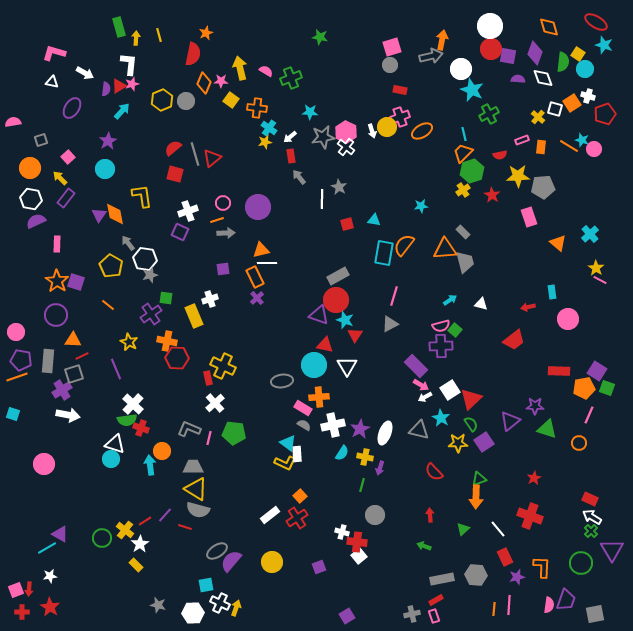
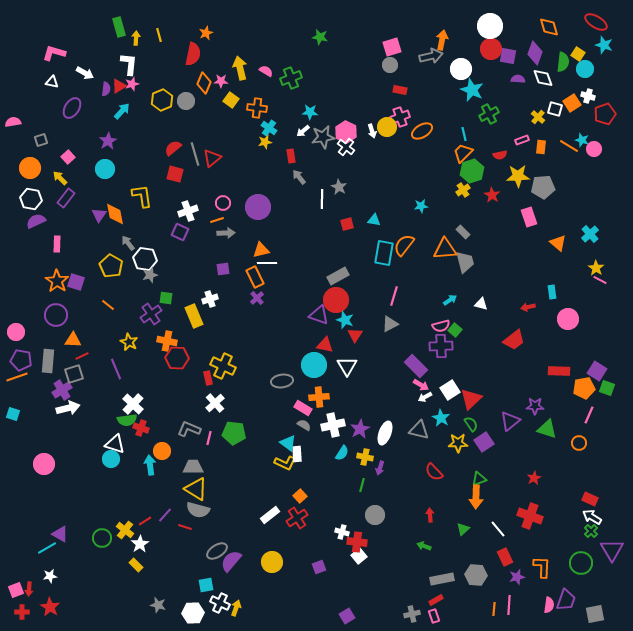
white arrow at (290, 137): moved 13 px right, 6 px up
white arrow at (68, 415): moved 7 px up; rotated 25 degrees counterclockwise
